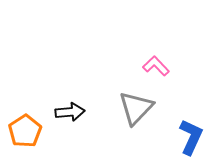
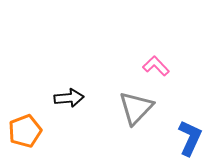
black arrow: moved 1 px left, 14 px up
orange pentagon: rotated 12 degrees clockwise
blue L-shape: moved 1 px left, 1 px down
